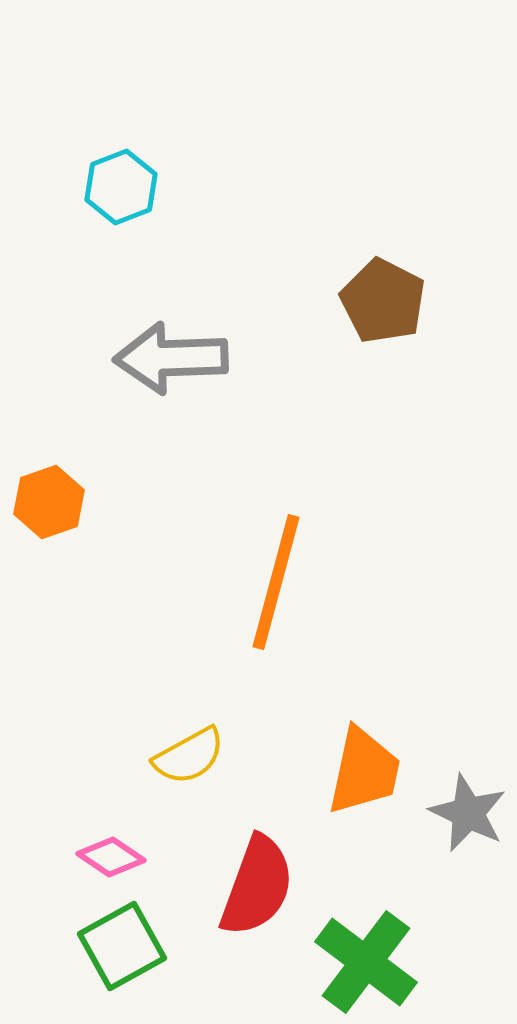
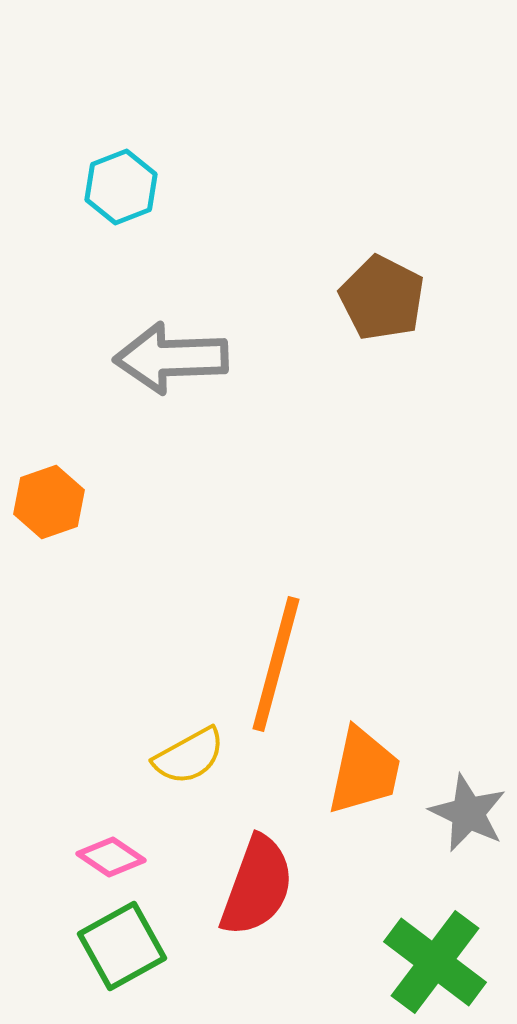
brown pentagon: moved 1 px left, 3 px up
orange line: moved 82 px down
green cross: moved 69 px right
